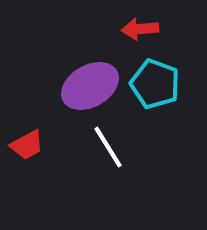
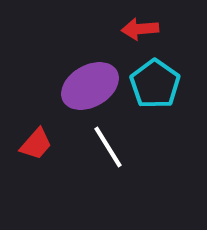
cyan pentagon: rotated 15 degrees clockwise
red trapezoid: moved 9 px right, 1 px up; rotated 21 degrees counterclockwise
